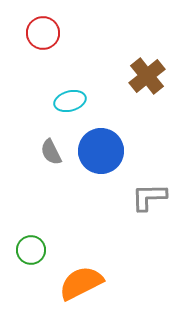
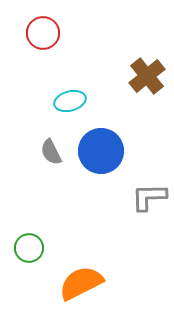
green circle: moved 2 px left, 2 px up
